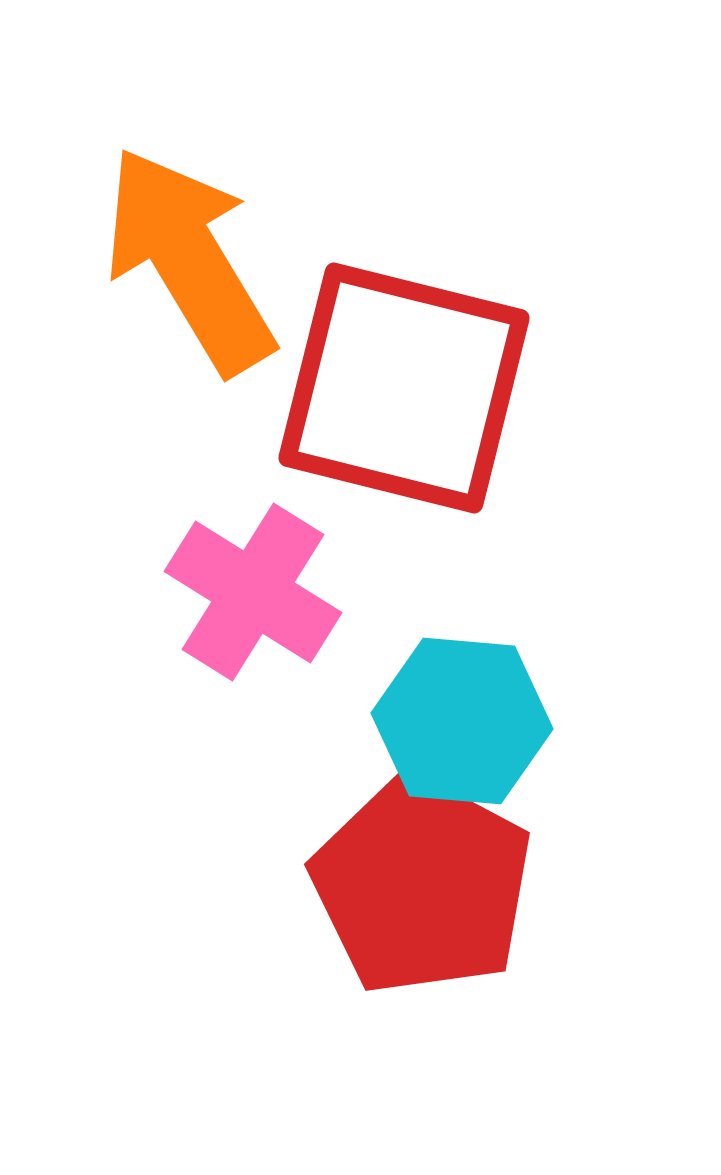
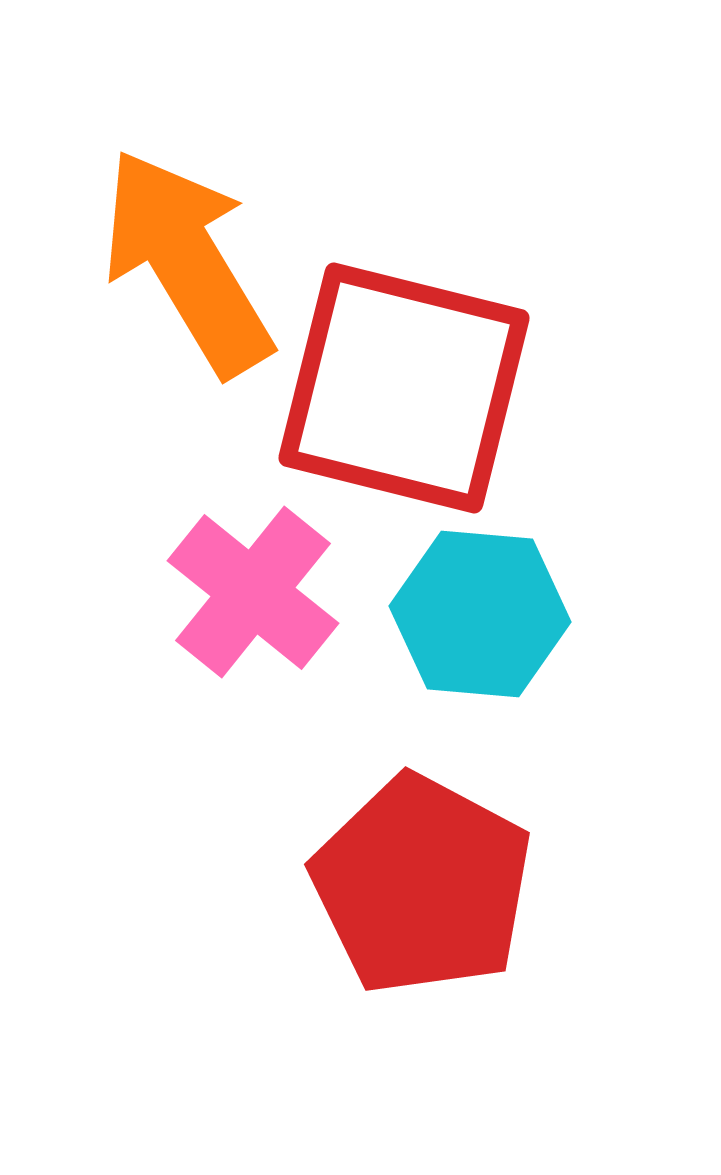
orange arrow: moved 2 px left, 2 px down
pink cross: rotated 7 degrees clockwise
cyan hexagon: moved 18 px right, 107 px up
